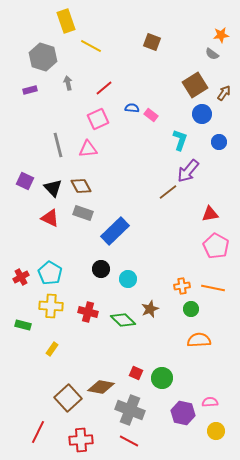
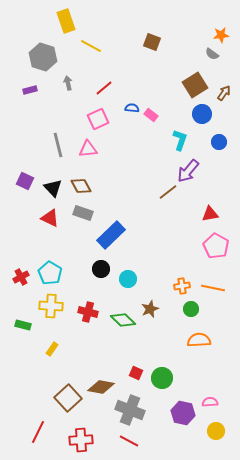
blue rectangle at (115, 231): moved 4 px left, 4 px down
